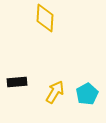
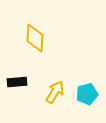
yellow diamond: moved 10 px left, 20 px down
cyan pentagon: rotated 15 degrees clockwise
